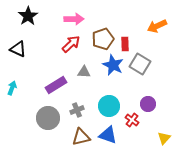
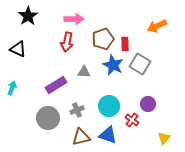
red arrow: moved 4 px left, 2 px up; rotated 144 degrees clockwise
